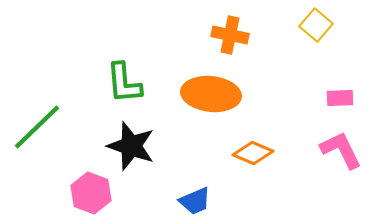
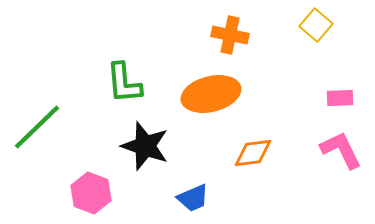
orange ellipse: rotated 20 degrees counterclockwise
black star: moved 14 px right
orange diamond: rotated 30 degrees counterclockwise
blue trapezoid: moved 2 px left, 3 px up
